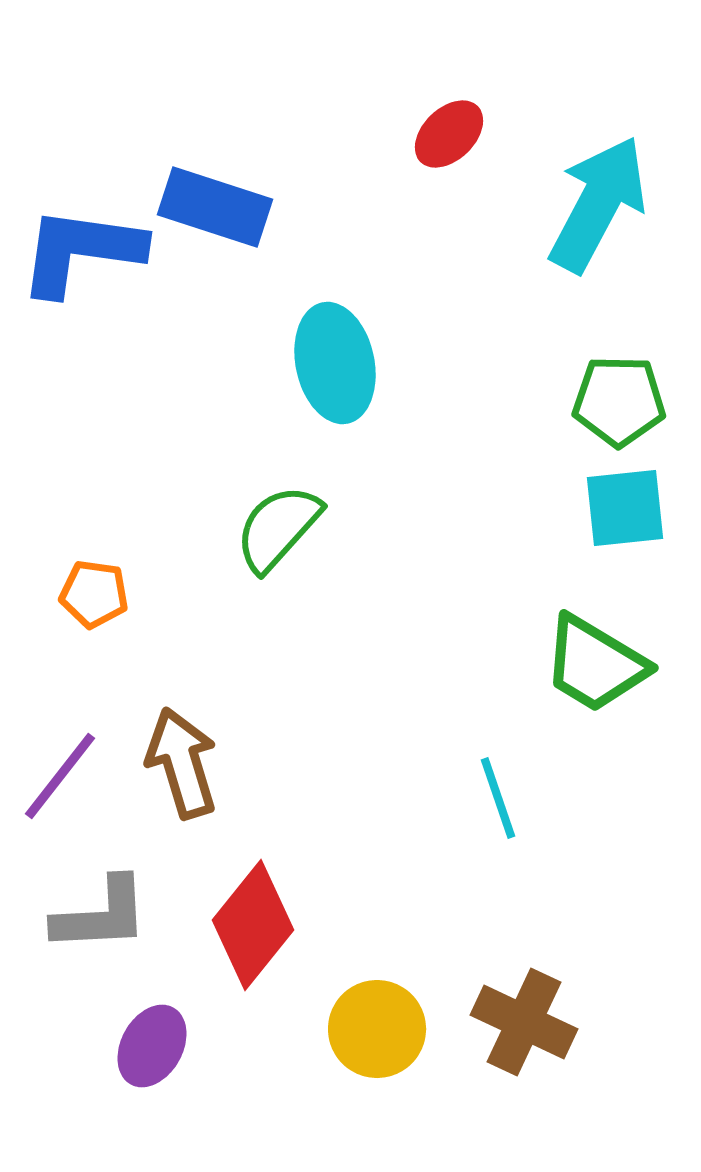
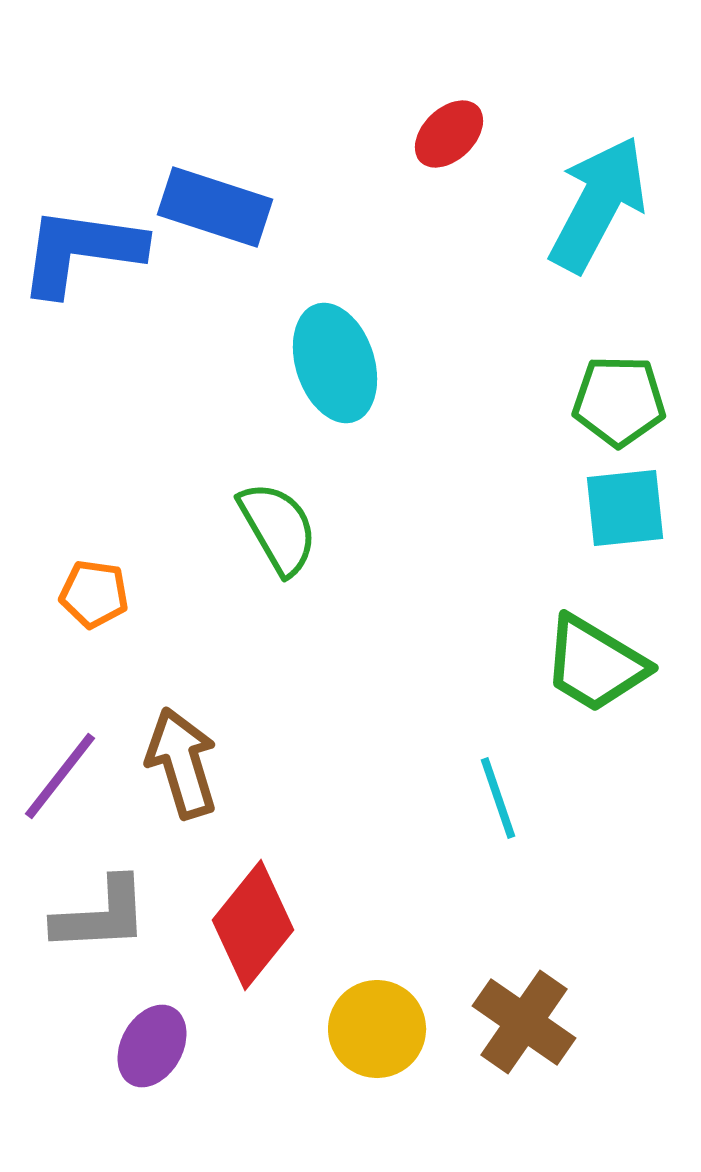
cyan ellipse: rotated 6 degrees counterclockwise
green semicircle: rotated 108 degrees clockwise
brown cross: rotated 10 degrees clockwise
